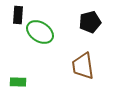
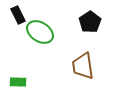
black rectangle: rotated 30 degrees counterclockwise
black pentagon: rotated 20 degrees counterclockwise
